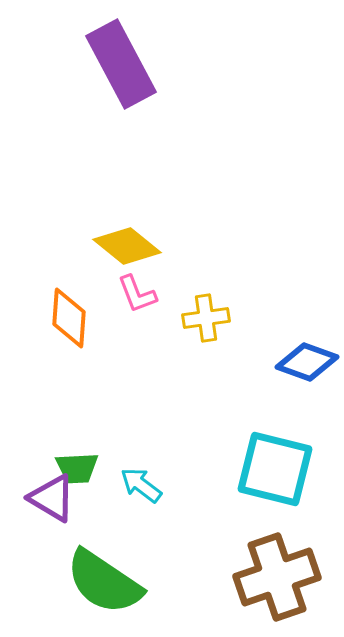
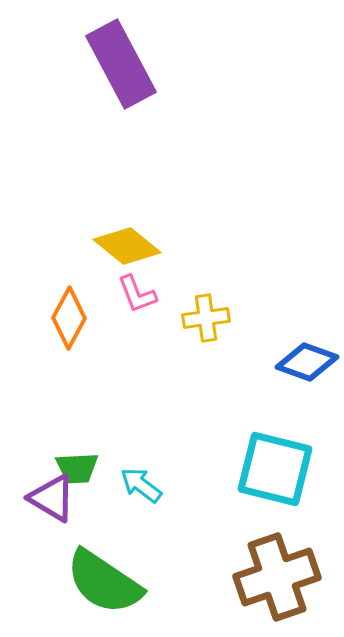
orange diamond: rotated 24 degrees clockwise
